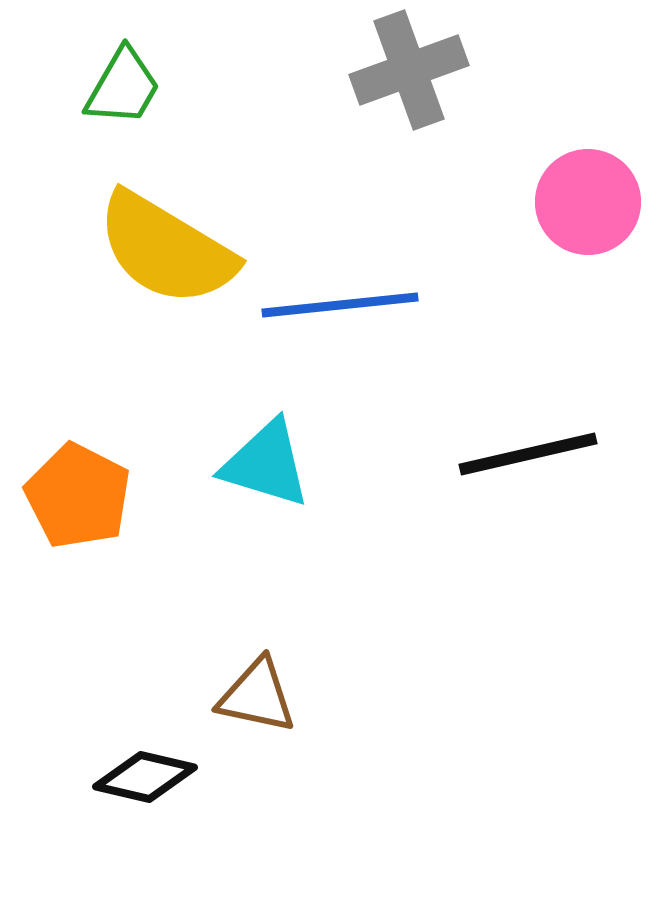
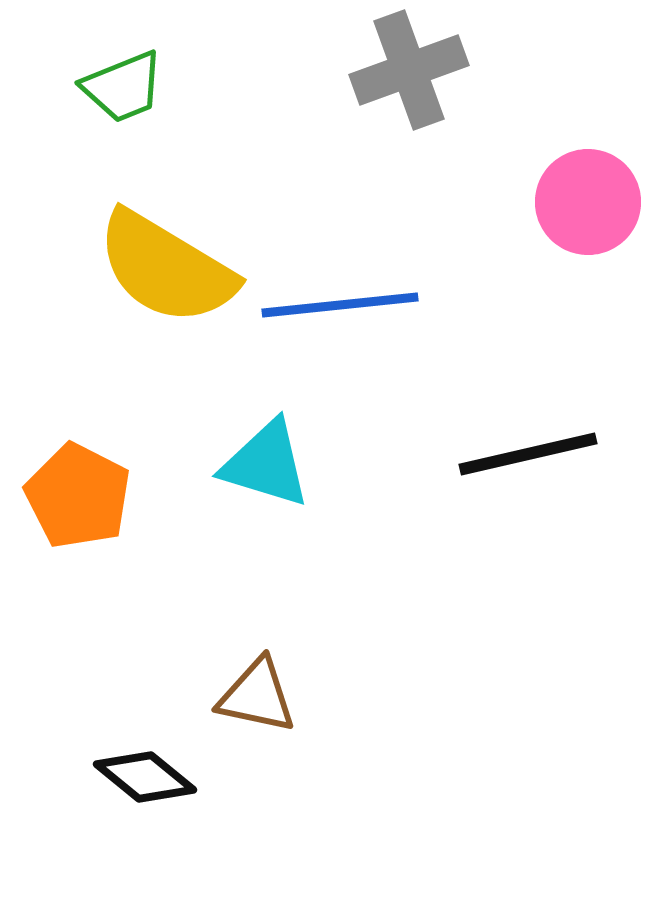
green trapezoid: rotated 38 degrees clockwise
yellow semicircle: moved 19 px down
black diamond: rotated 26 degrees clockwise
